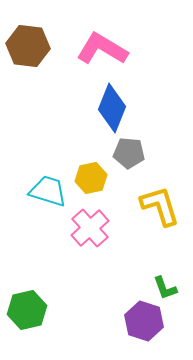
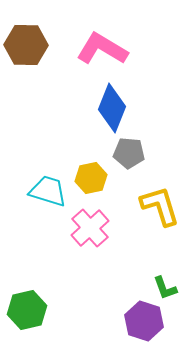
brown hexagon: moved 2 px left, 1 px up; rotated 6 degrees counterclockwise
